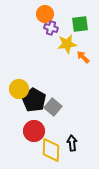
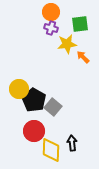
orange circle: moved 6 px right, 2 px up
